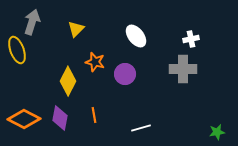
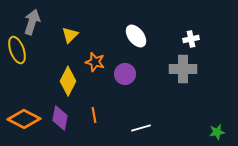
yellow triangle: moved 6 px left, 6 px down
